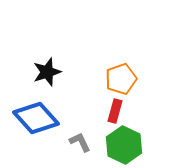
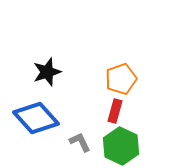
green hexagon: moved 3 px left, 1 px down
